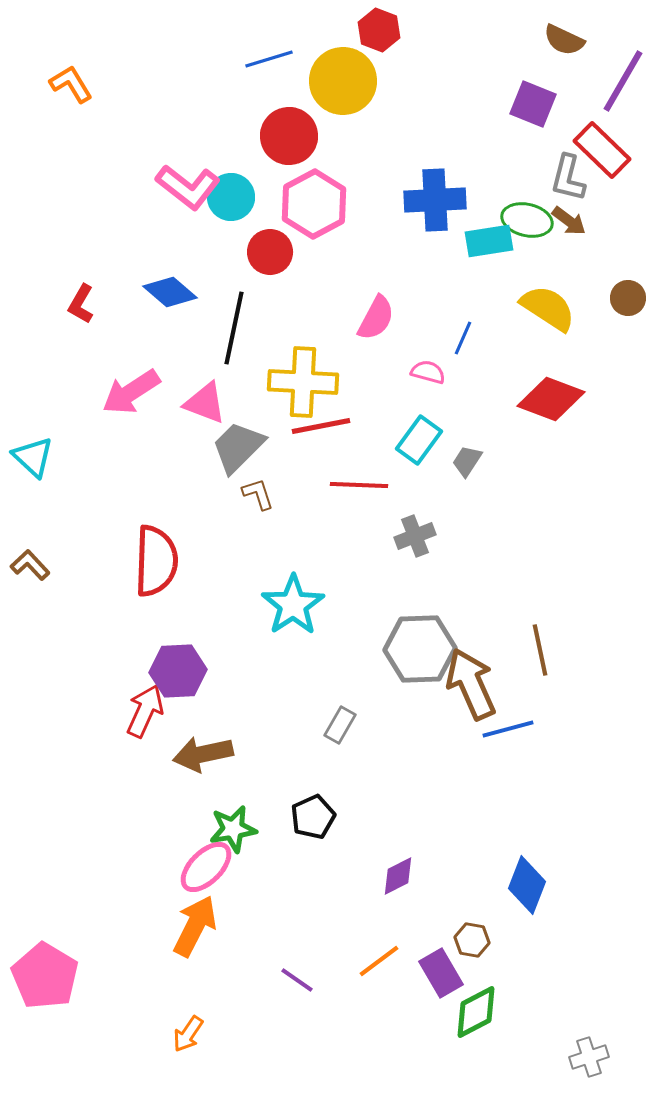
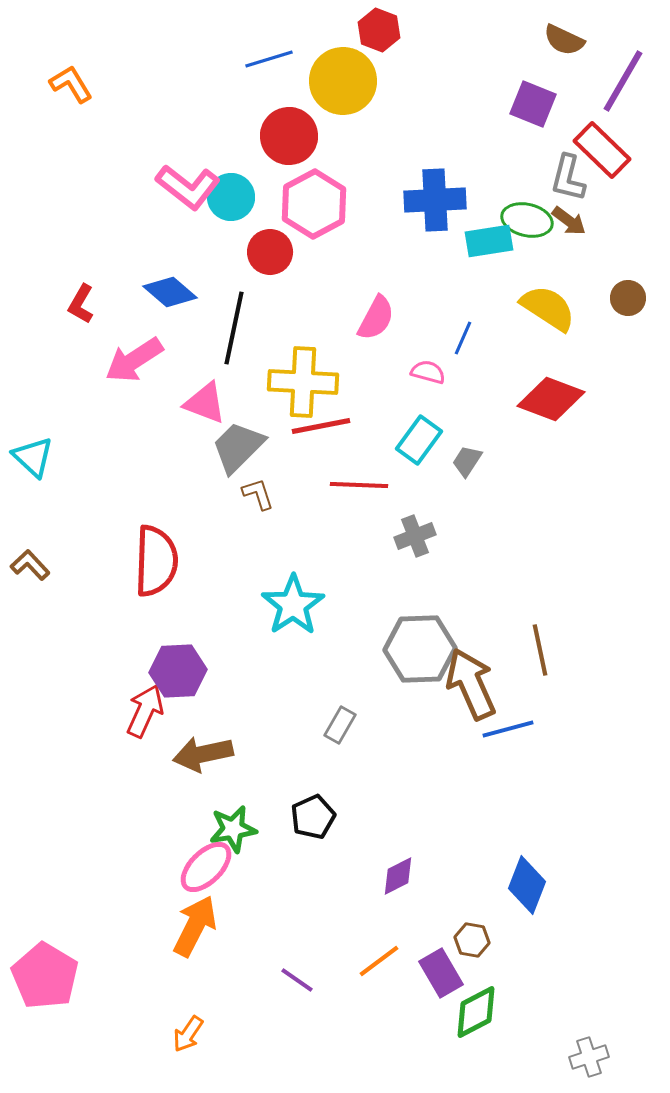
pink arrow at (131, 392): moved 3 px right, 32 px up
